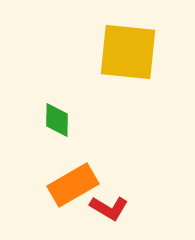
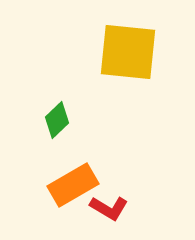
green diamond: rotated 45 degrees clockwise
